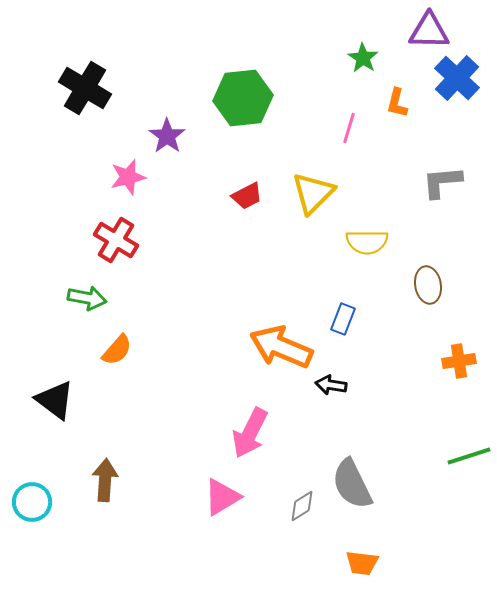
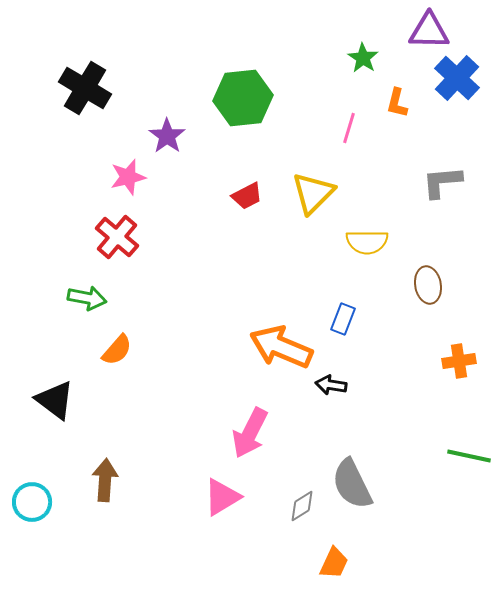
red cross: moved 1 px right, 3 px up; rotated 9 degrees clockwise
green line: rotated 30 degrees clockwise
orange trapezoid: moved 28 px left; rotated 72 degrees counterclockwise
